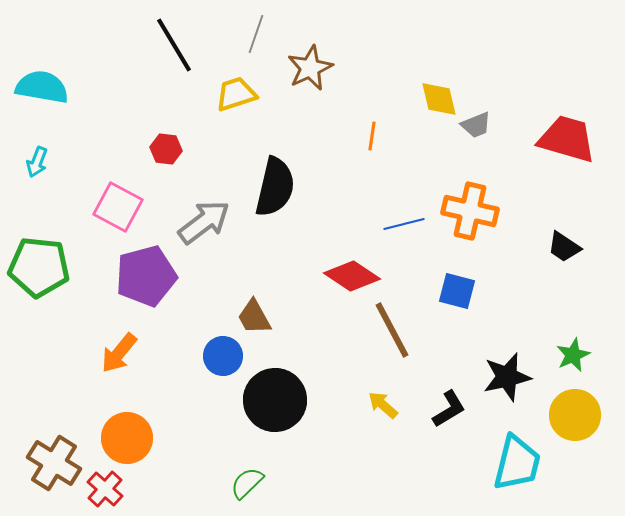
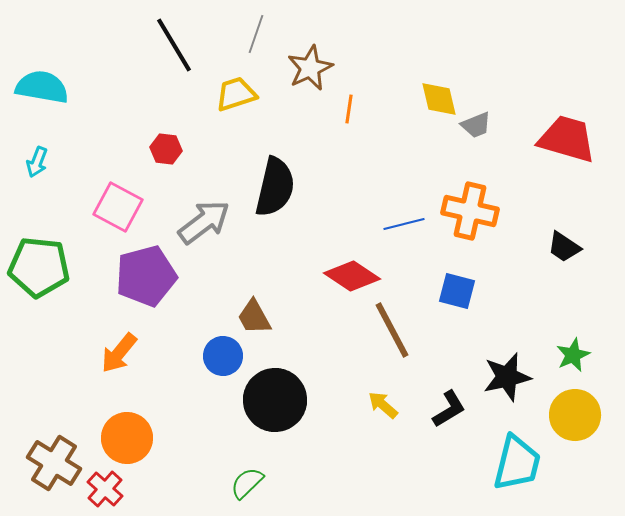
orange line: moved 23 px left, 27 px up
